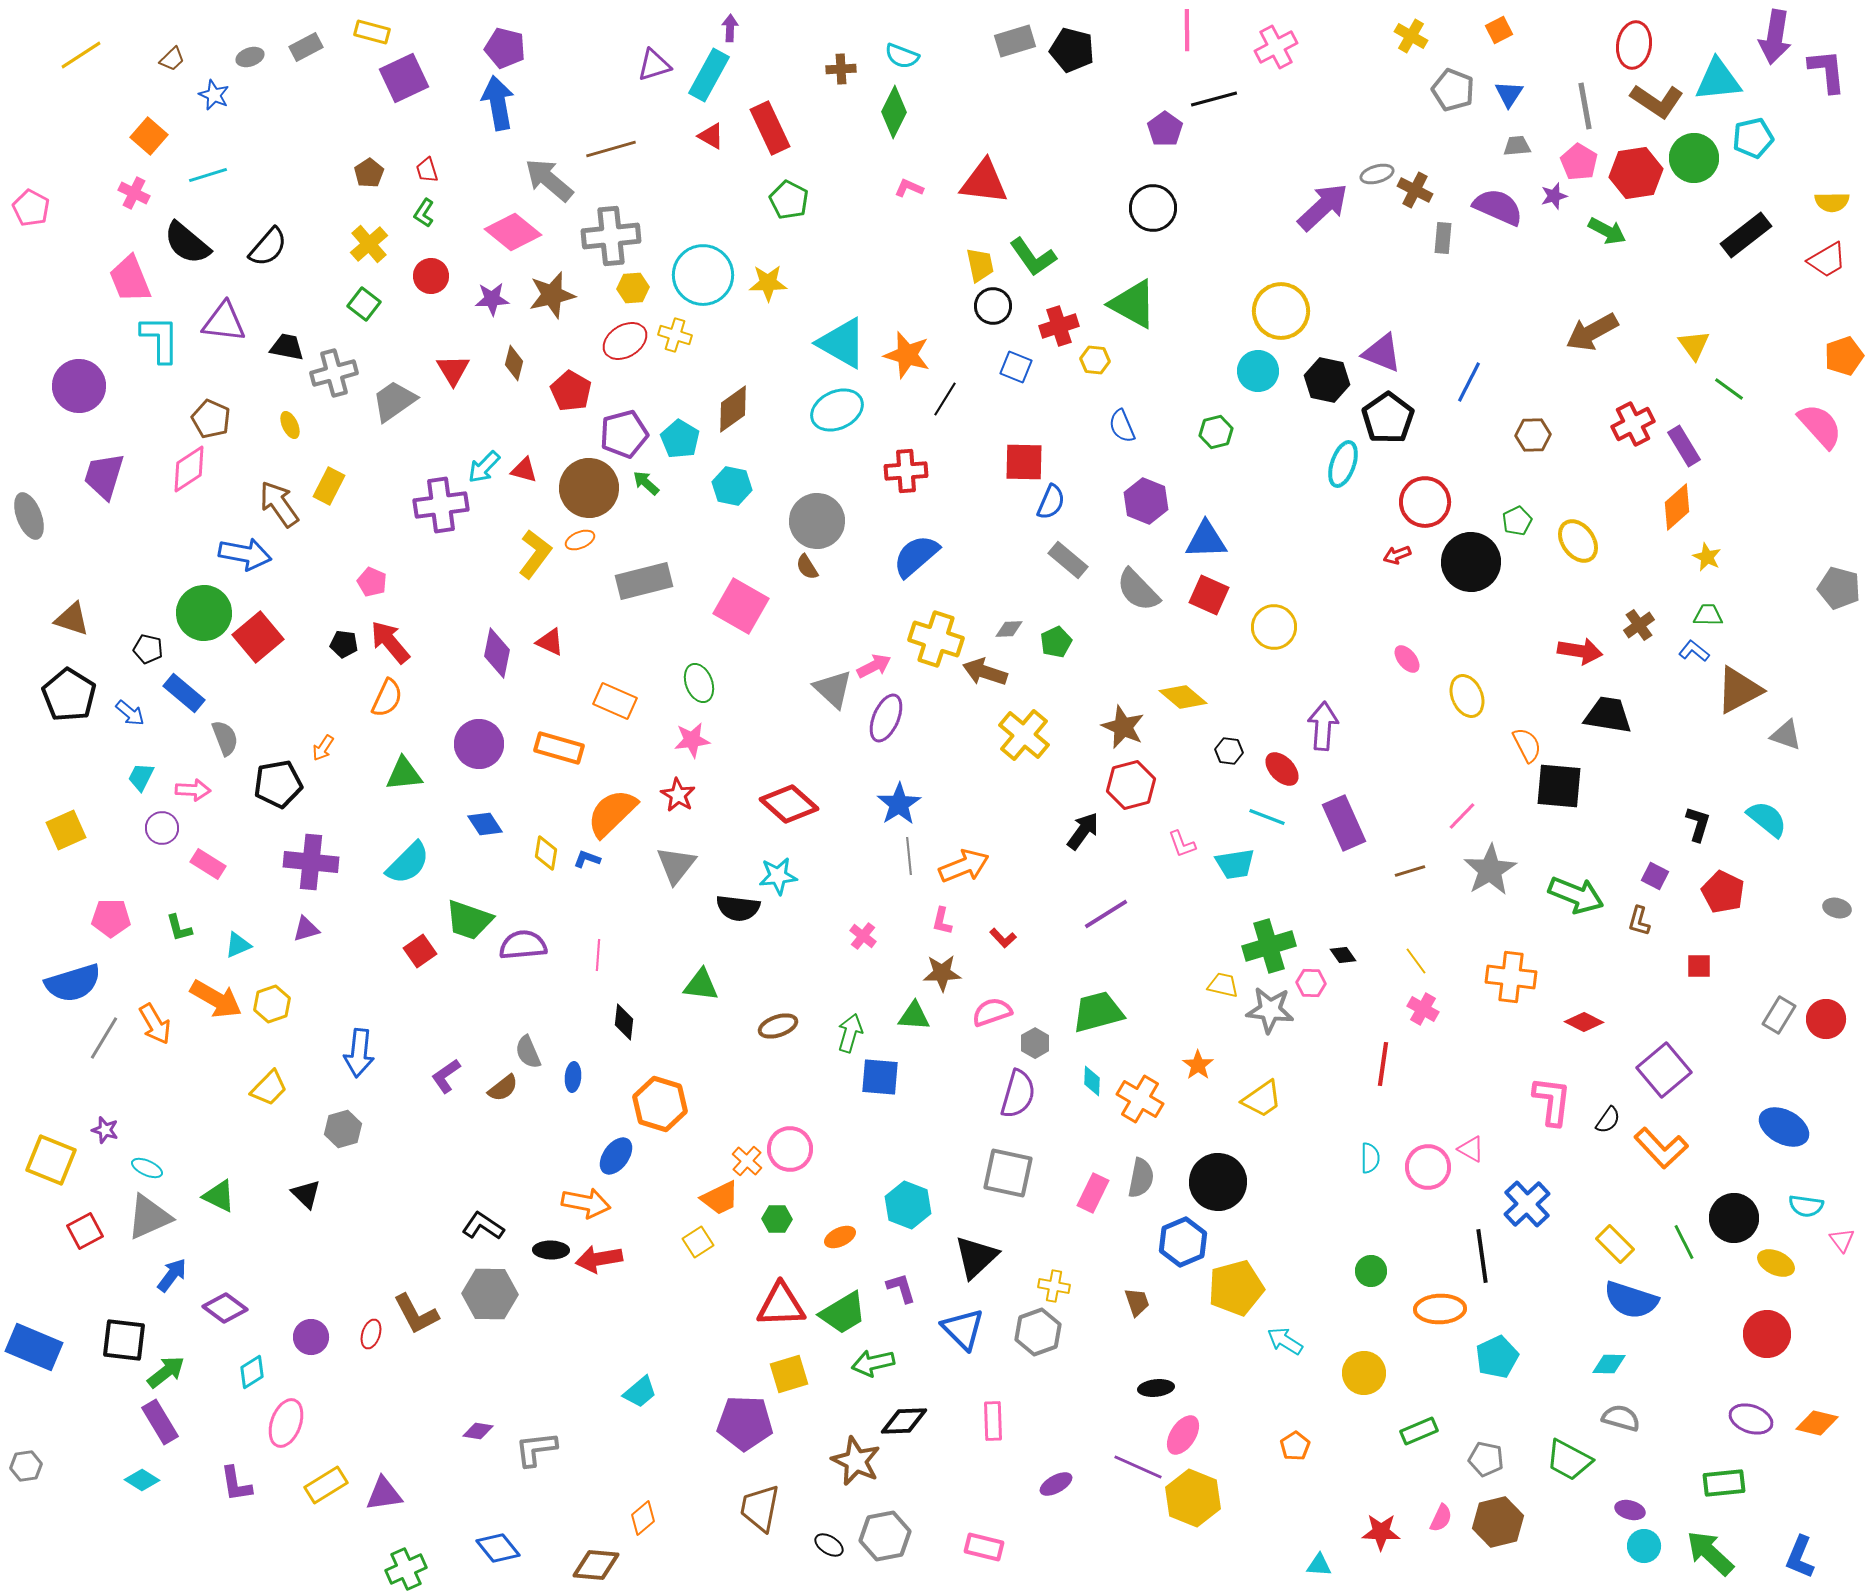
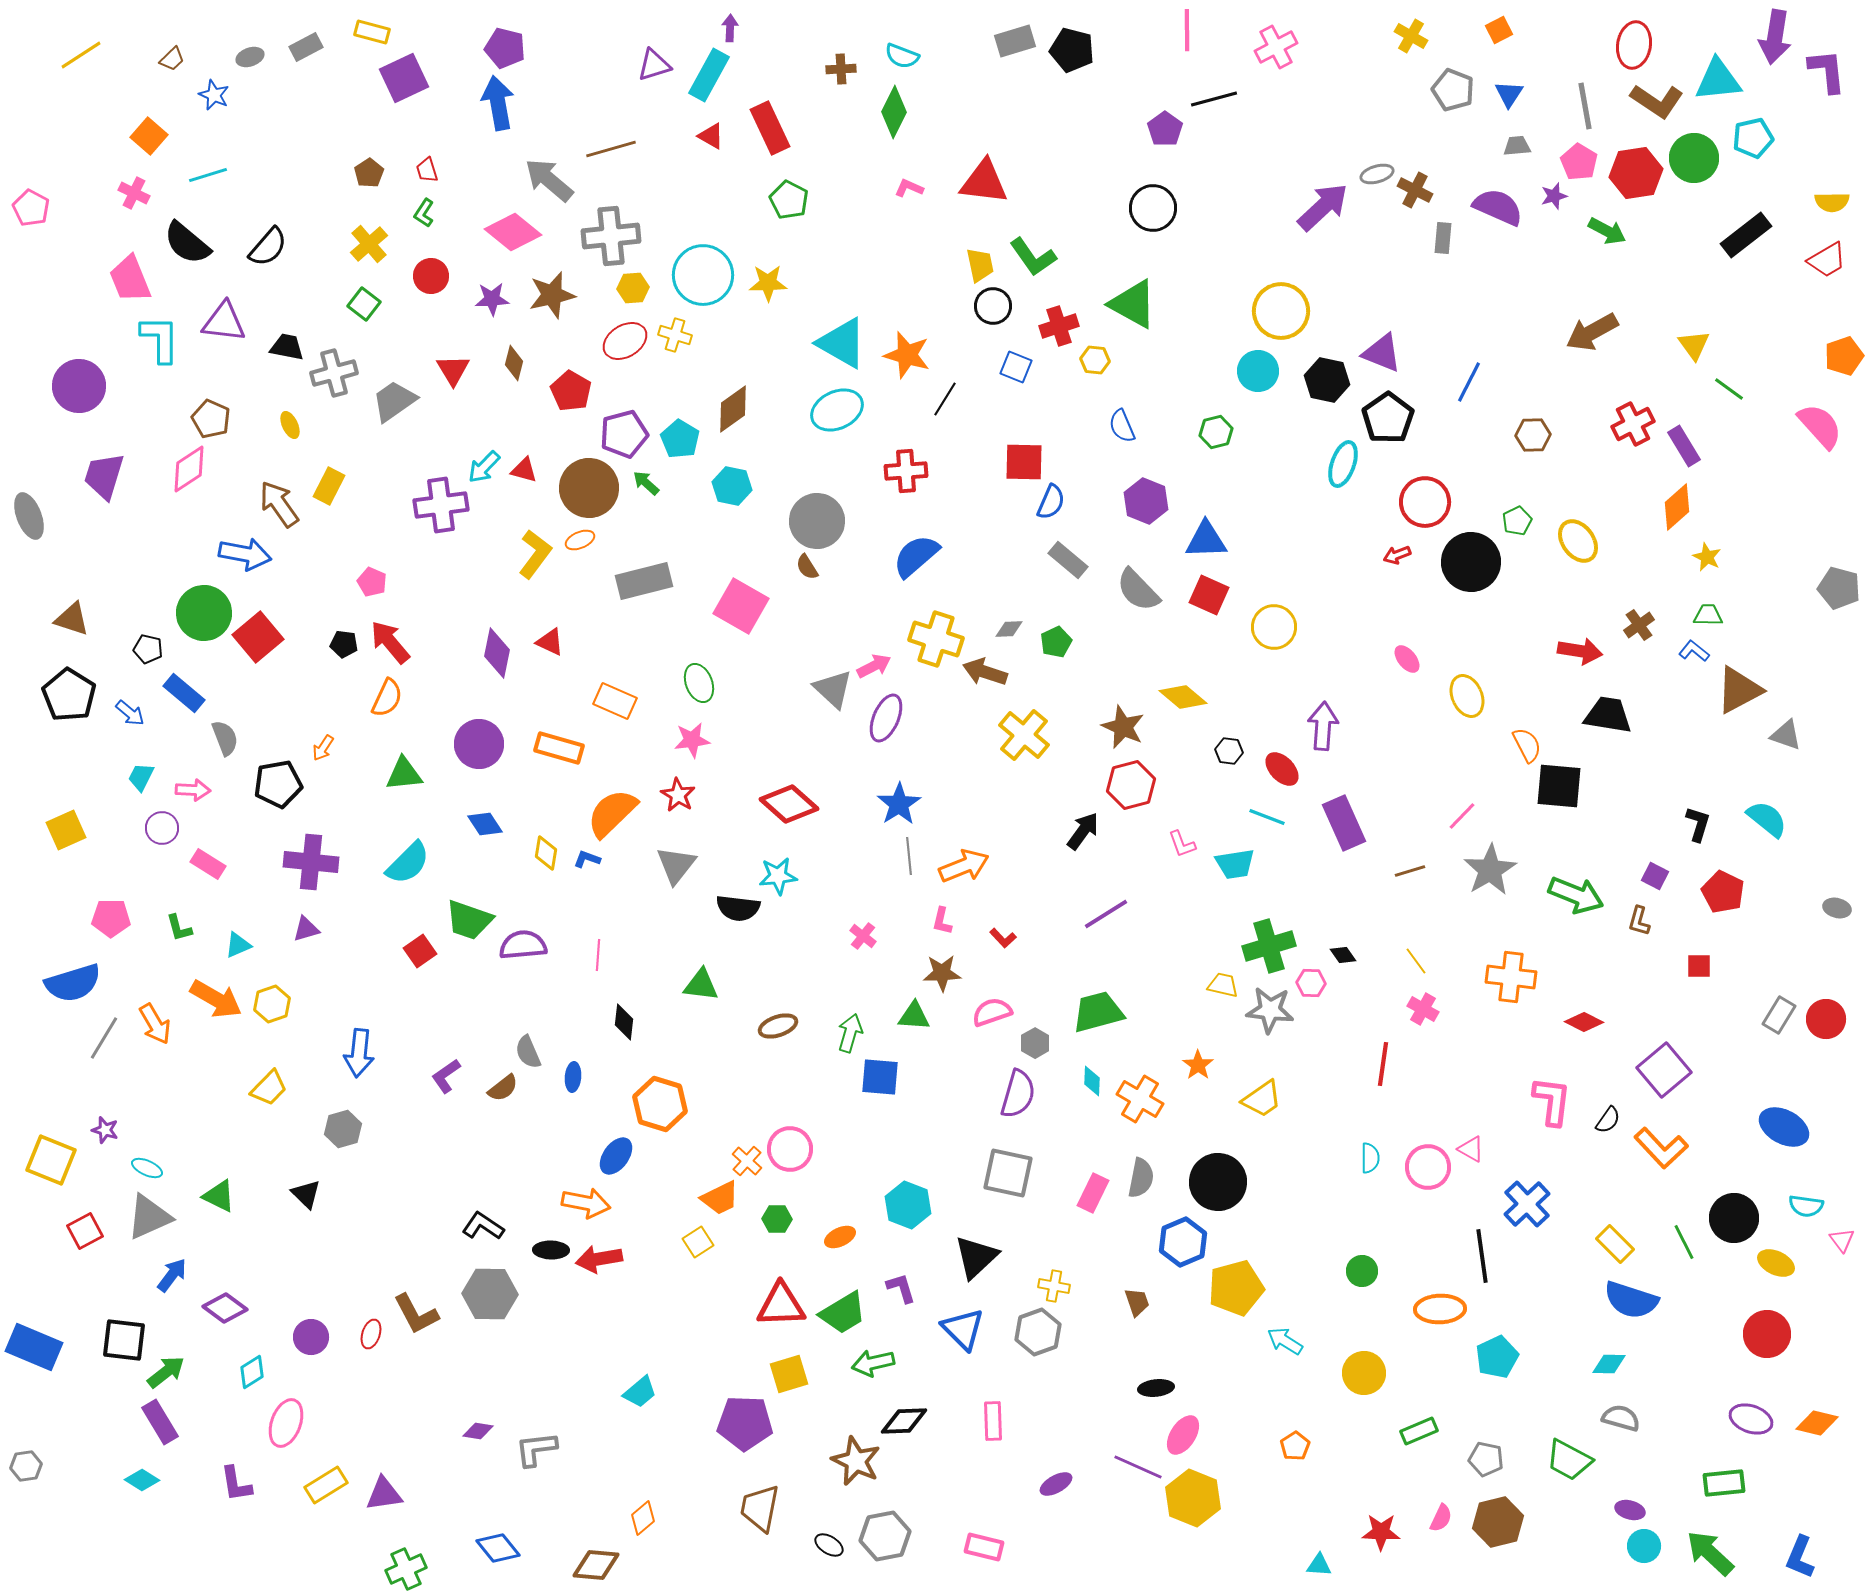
green circle at (1371, 1271): moved 9 px left
